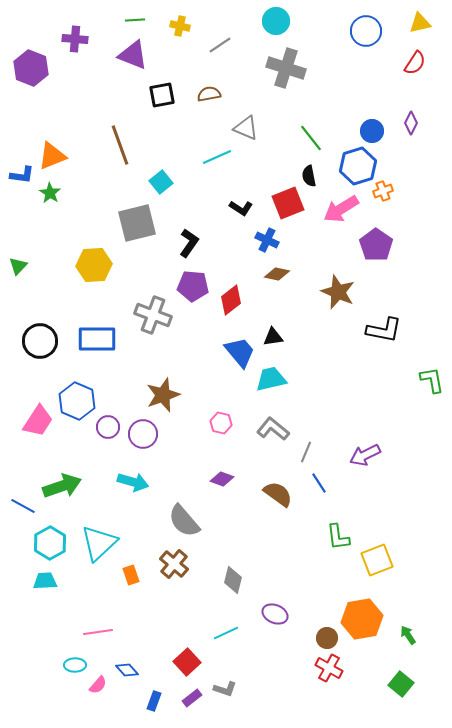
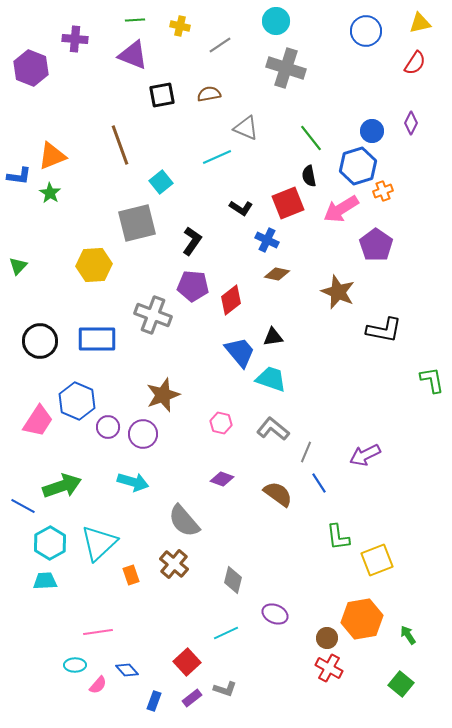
blue L-shape at (22, 175): moved 3 px left, 1 px down
black L-shape at (189, 243): moved 3 px right, 2 px up
cyan trapezoid at (271, 379): rotated 32 degrees clockwise
